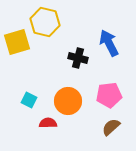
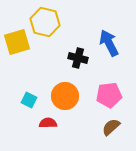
orange circle: moved 3 px left, 5 px up
